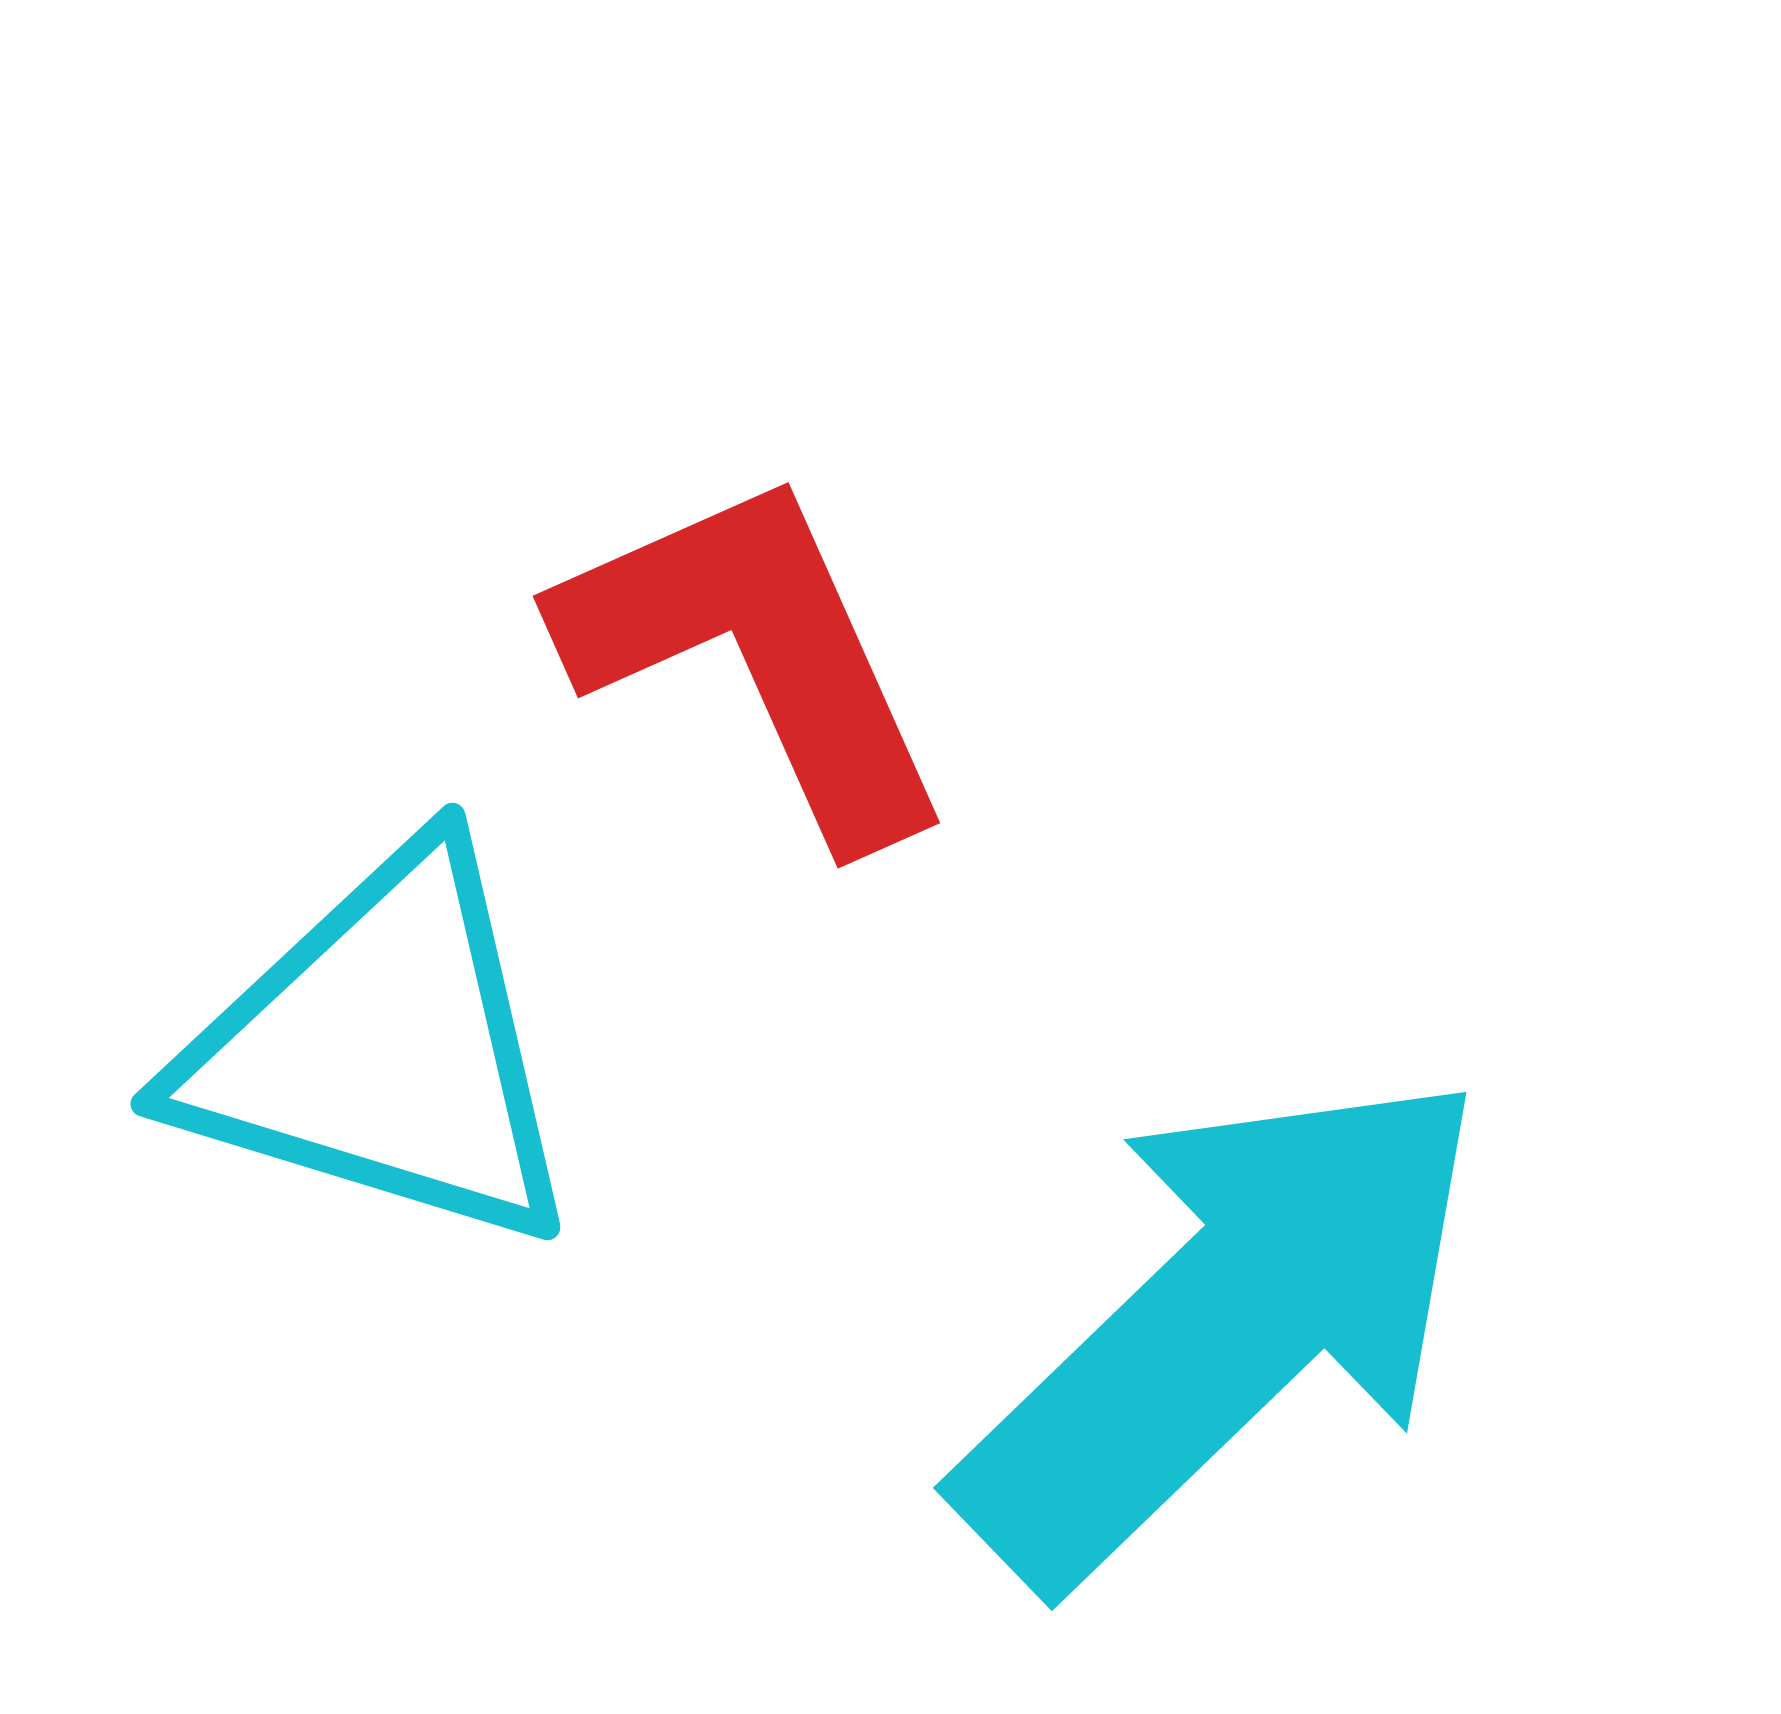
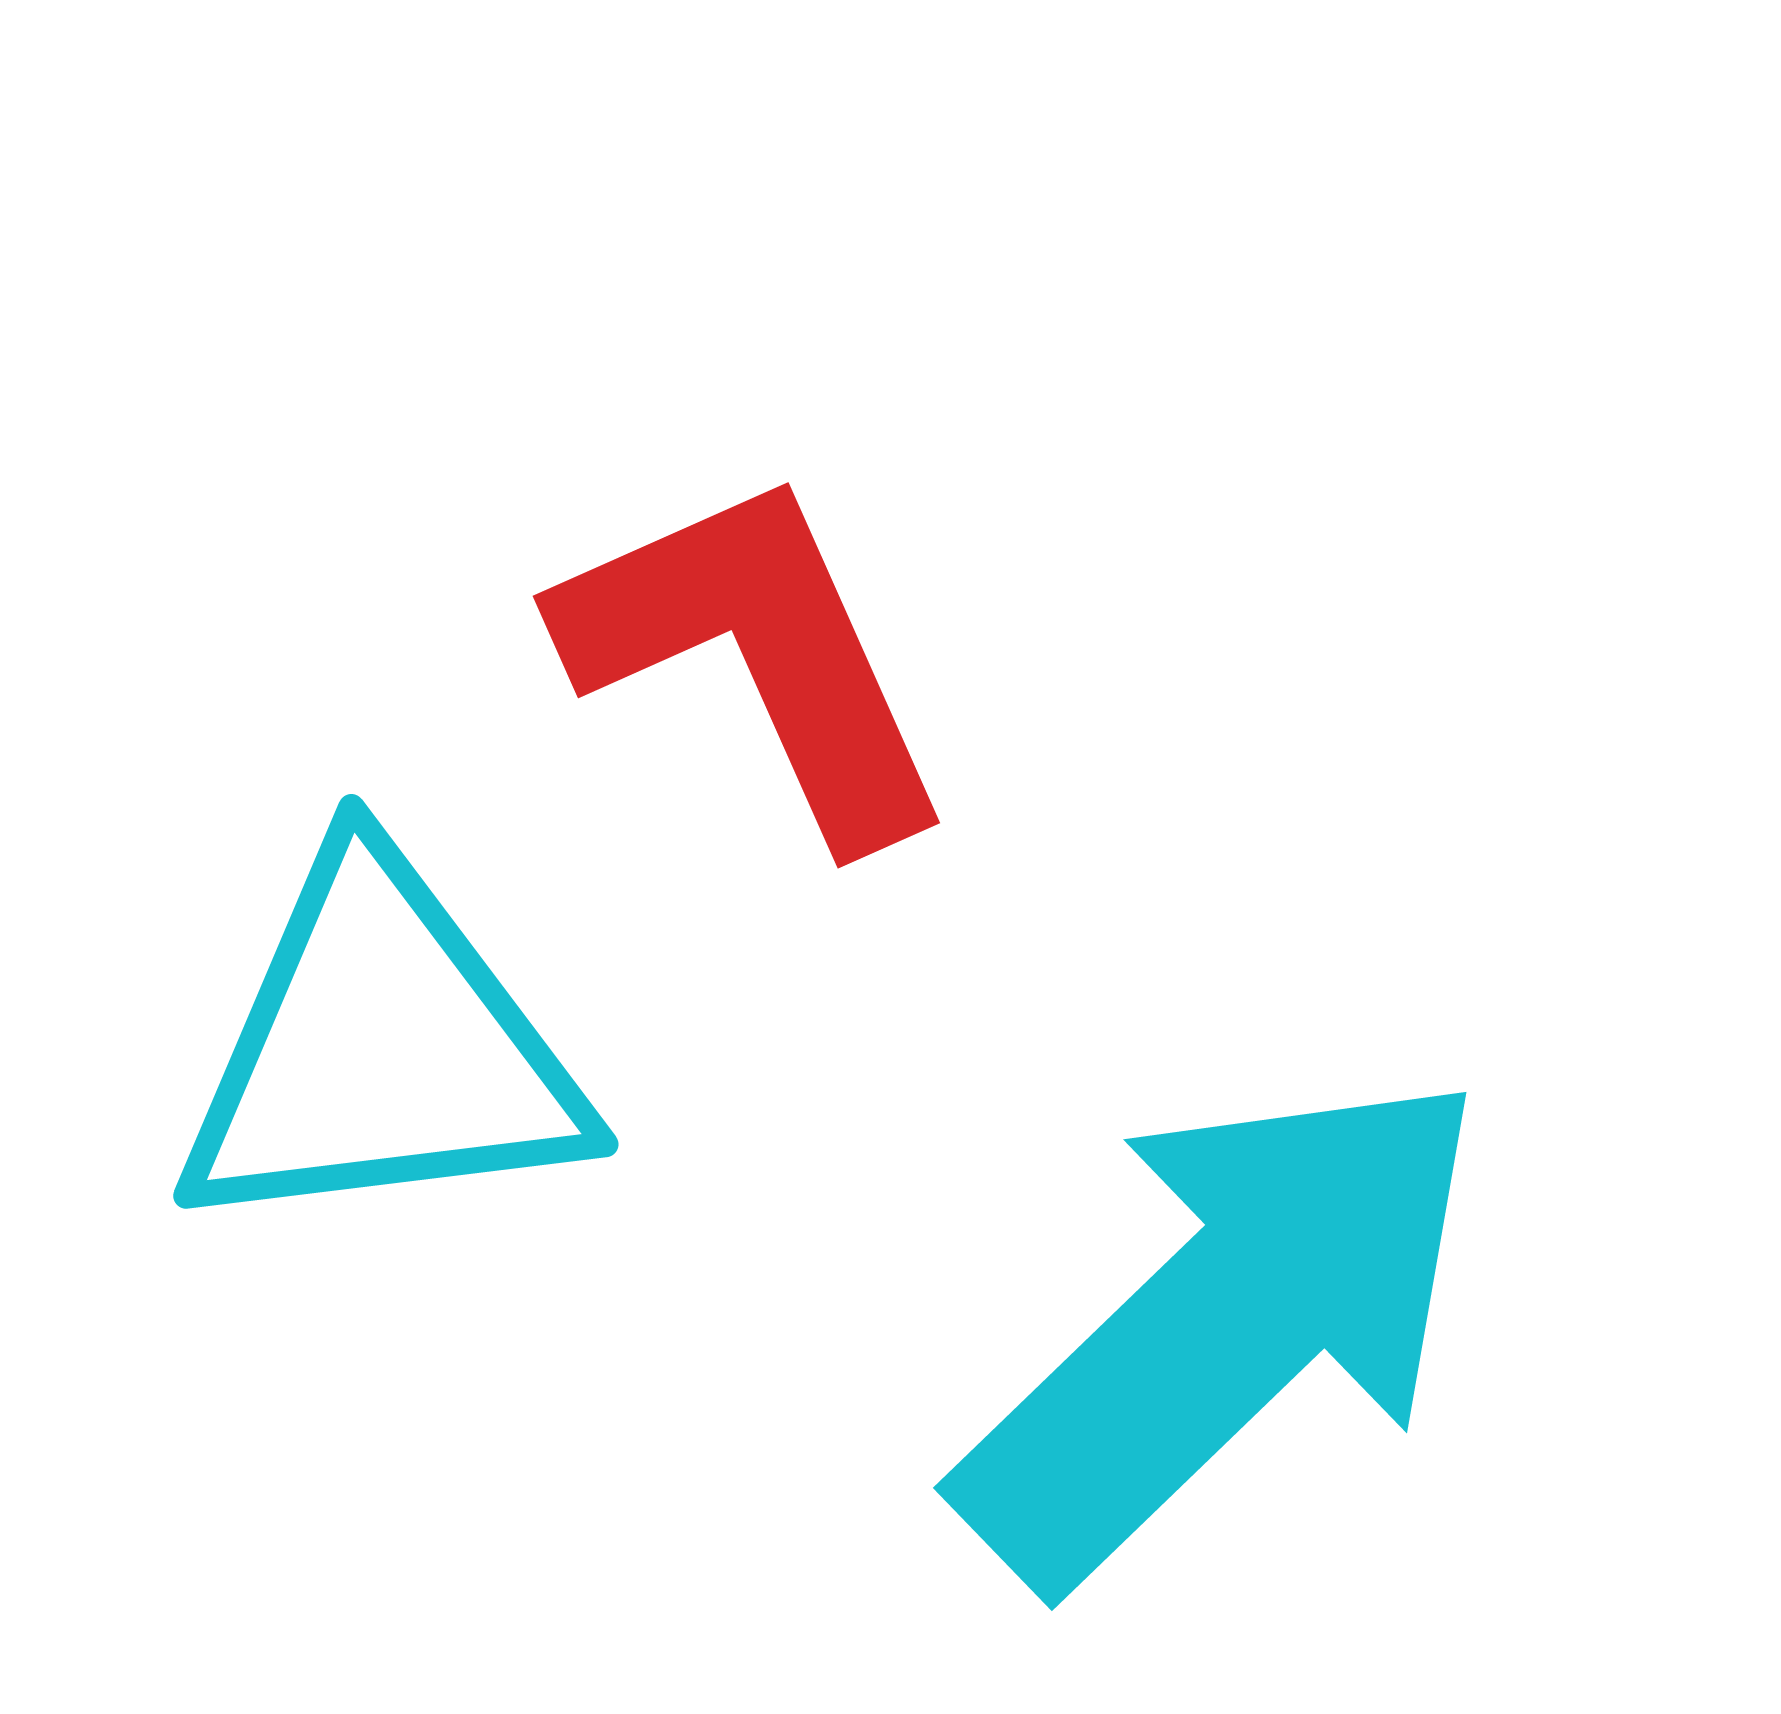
cyan triangle: rotated 24 degrees counterclockwise
